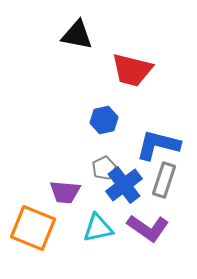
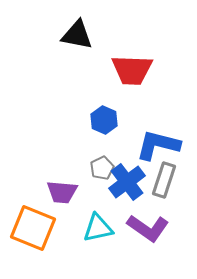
red trapezoid: rotated 12 degrees counterclockwise
blue hexagon: rotated 24 degrees counterclockwise
gray pentagon: moved 2 px left
blue cross: moved 3 px right, 3 px up
purple trapezoid: moved 3 px left
